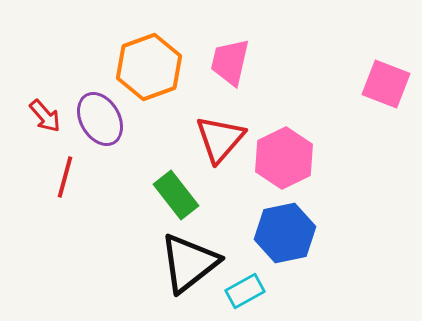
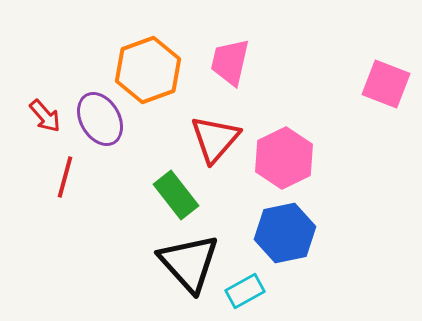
orange hexagon: moved 1 px left, 3 px down
red triangle: moved 5 px left
black triangle: rotated 34 degrees counterclockwise
